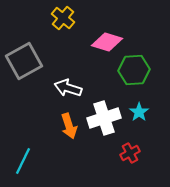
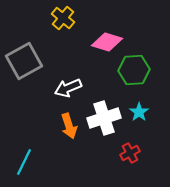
white arrow: rotated 40 degrees counterclockwise
cyan line: moved 1 px right, 1 px down
